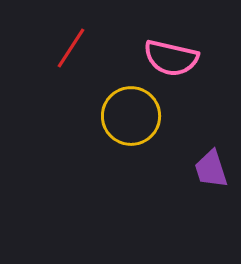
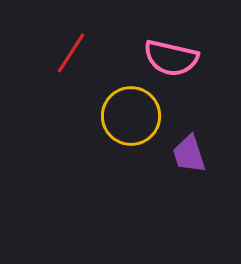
red line: moved 5 px down
purple trapezoid: moved 22 px left, 15 px up
